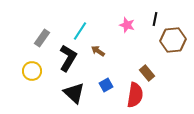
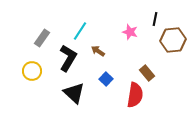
pink star: moved 3 px right, 7 px down
blue square: moved 6 px up; rotated 16 degrees counterclockwise
